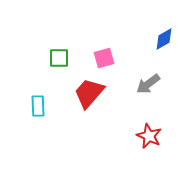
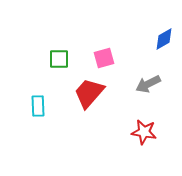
green square: moved 1 px down
gray arrow: rotated 10 degrees clockwise
red star: moved 5 px left, 4 px up; rotated 15 degrees counterclockwise
